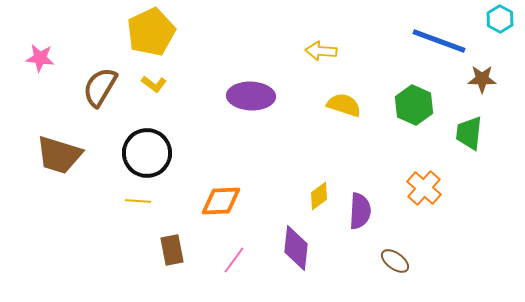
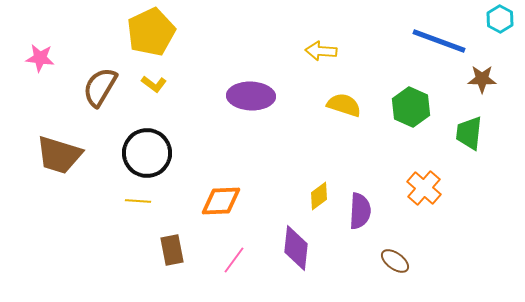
green hexagon: moved 3 px left, 2 px down
